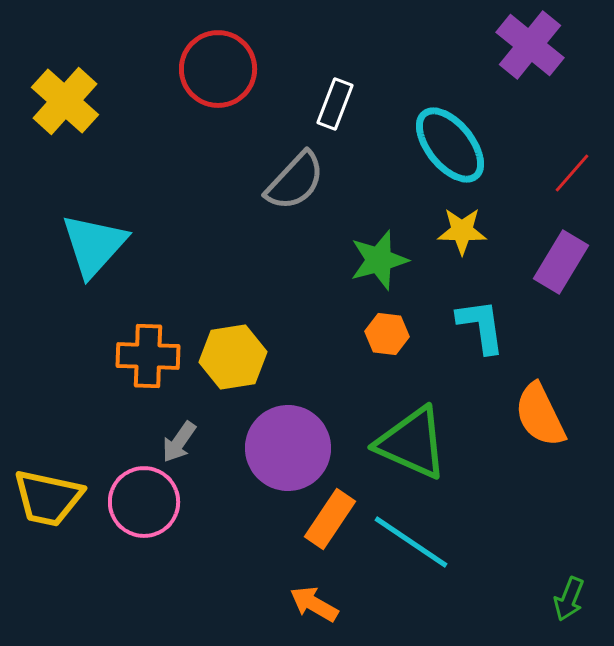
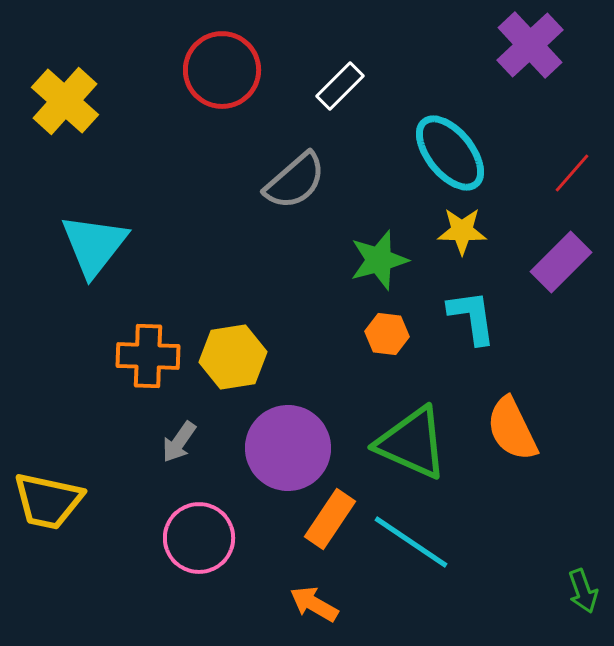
purple cross: rotated 8 degrees clockwise
red circle: moved 4 px right, 1 px down
white rectangle: moved 5 px right, 18 px up; rotated 24 degrees clockwise
cyan ellipse: moved 8 px down
gray semicircle: rotated 6 degrees clockwise
cyan triangle: rotated 4 degrees counterclockwise
purple rectangle: rotated 14 degrees clockwise
cyan L-shape: moved 9 px left, 9 px up
orange semicircle: moved 28 px left, 14 px down
yellow trapezoid: moved 3 px down
pink circle: moved 55 px right, 36 px down
green arrow: moved 14 px right, 8 px up; rotated 42 degrees counterclockwise
